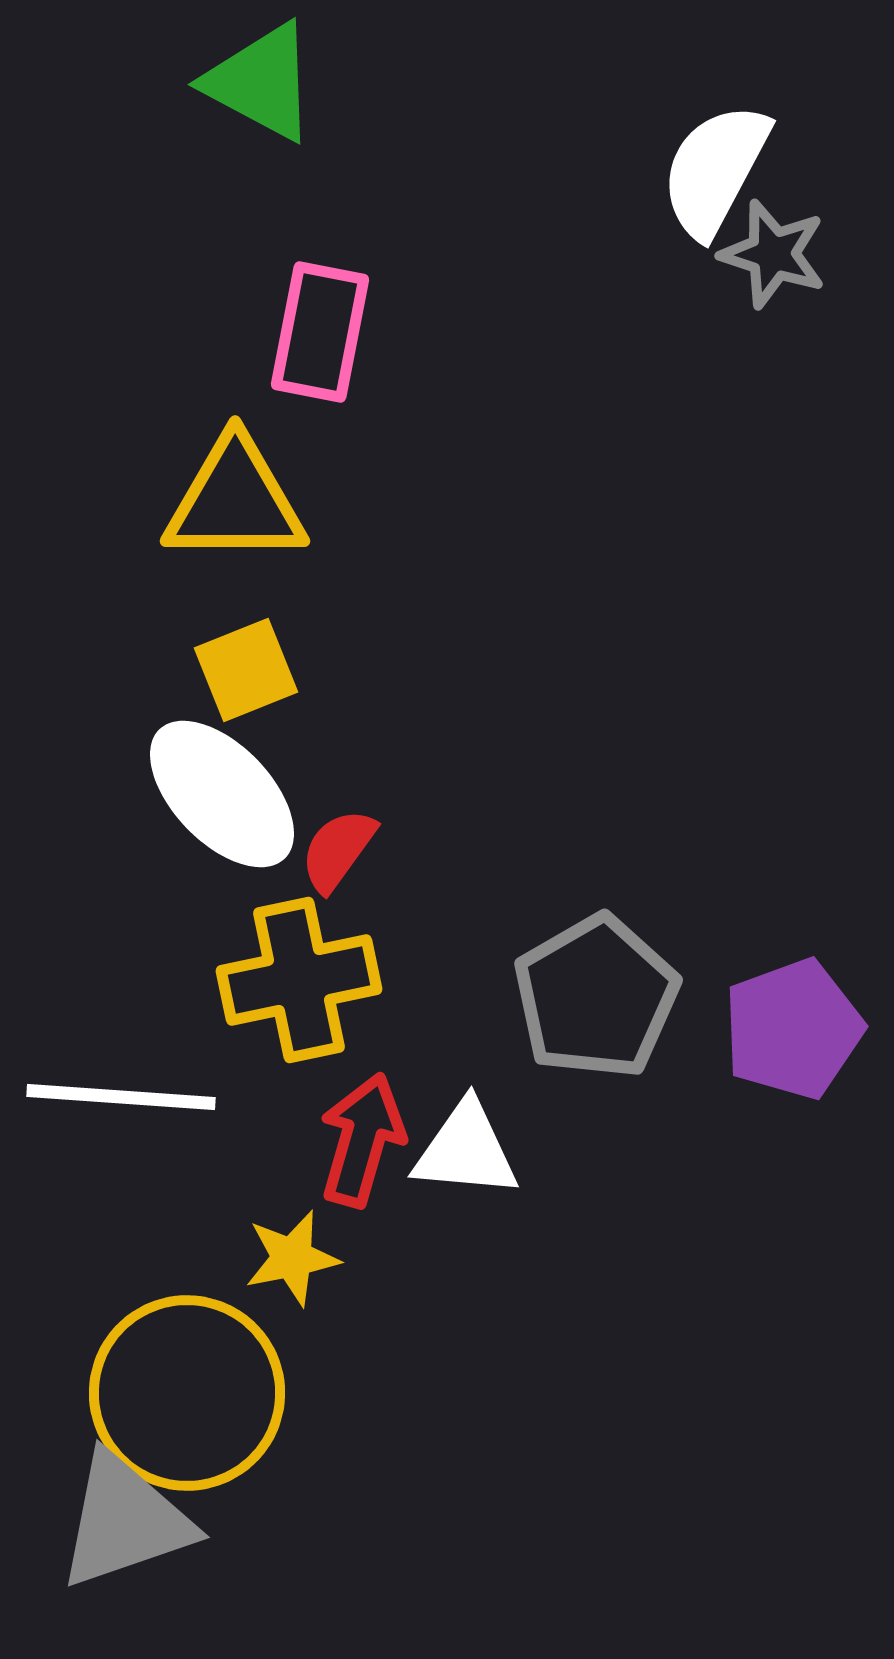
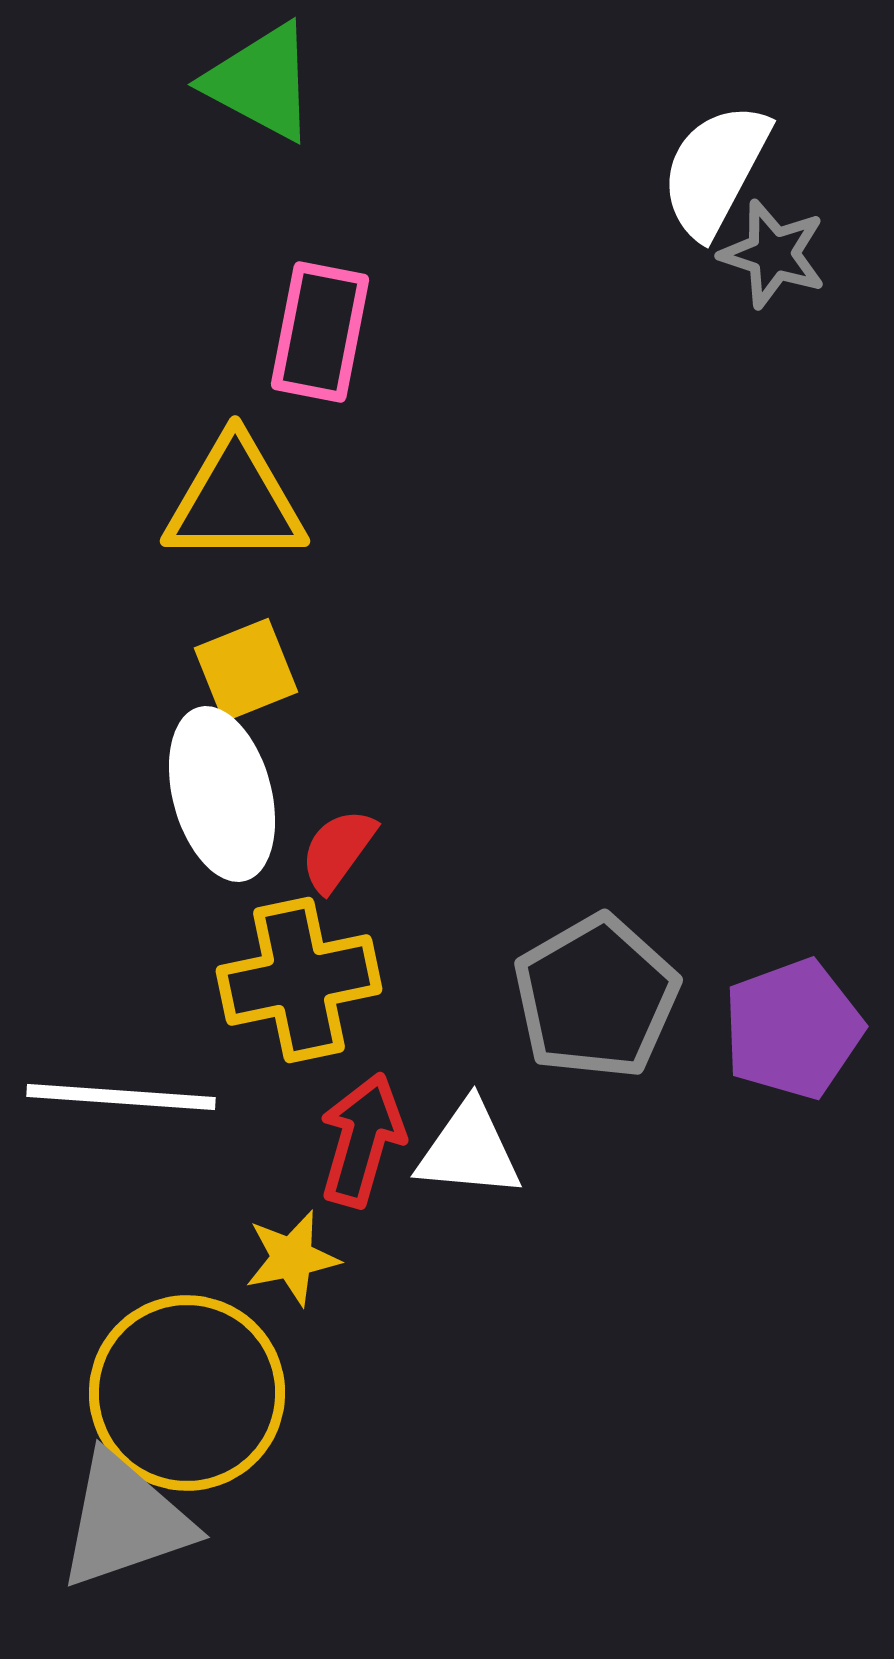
white ellipse: rotated 29 degrees clockwise
white triangle: moved 3 px right
